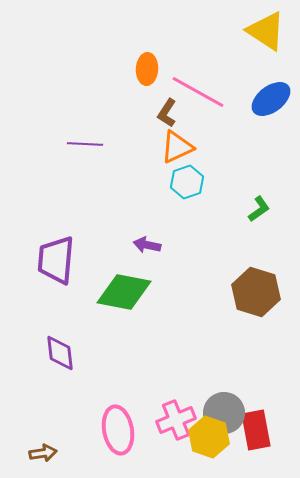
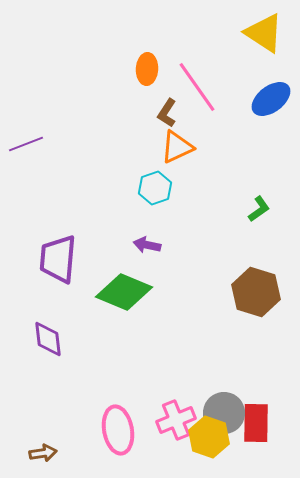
yellow triangle: moved 2 px left, 2 px down
pink line: moved 1 px left, 5 px up; rotated 26 degrees clockwise
purple line: moved 59 px left; rotated 24 degrees counterclockwise
cyan hexagon: moved 32 px left, 6 px down
purple trapezoid: moved 2 px right, 1 px up
green diamond: rotated 12 degrees clockwise
purple diamond: moved 12 px left, 14 px up
red rectangle: moved 7 px up; rotated 12 degrees clockwise
